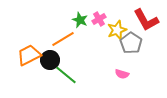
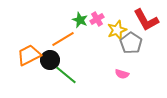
pink cross: moved 2 px left
